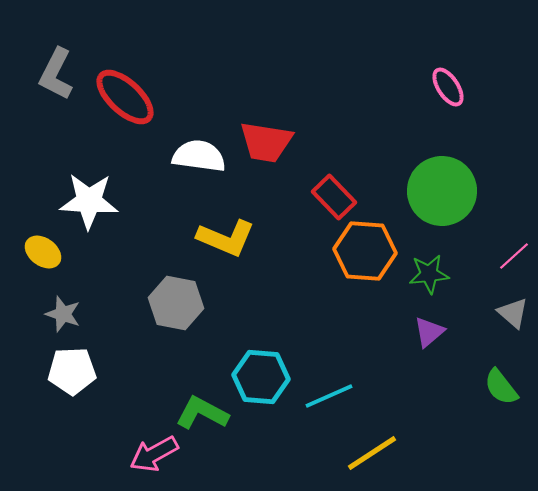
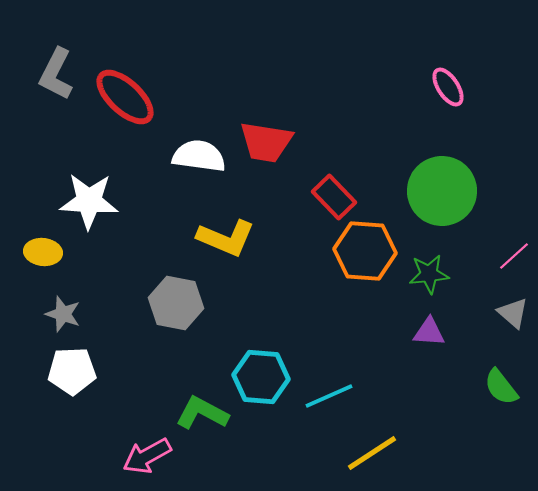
yellow ellipse: rotated 30 degrees counterclockwise
purple triangle: rotated 44 degrees clockwise
pink arrow: moved 7 px left, 2 px down
